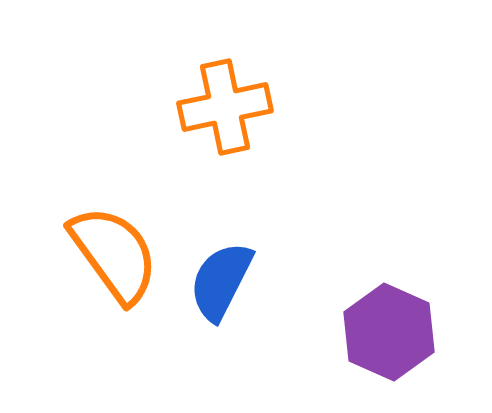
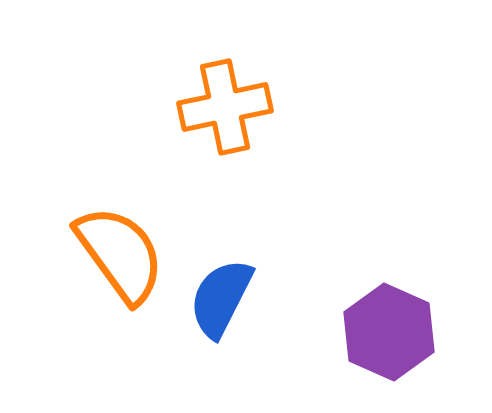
orange semicircle: moved 6 px right
blue semicircle: moved 17 px down
